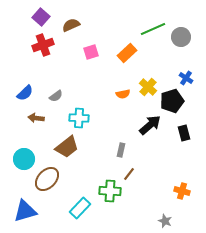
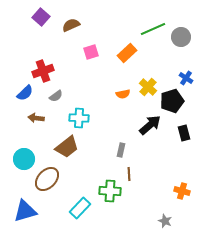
red cross: moved 26 px down
brown line: rotated 40 degrees counterclockwise
